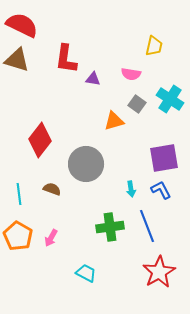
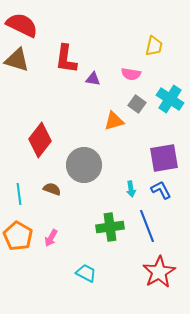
gray circle: moved 2 px left, 1 px down
